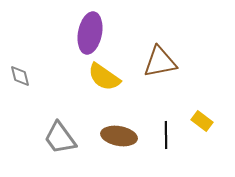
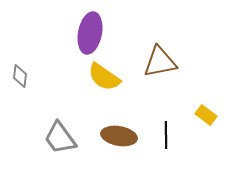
gray diamond: rotated 20 degrees clockwise
yellow rectangle: moved 4 px right, 6 px up
